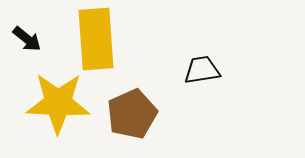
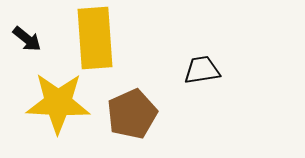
yellow rectangle: moved 1 px left, 1 px up
